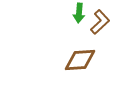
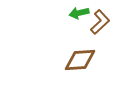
green arrow: rotated 72 degrees clockwise
